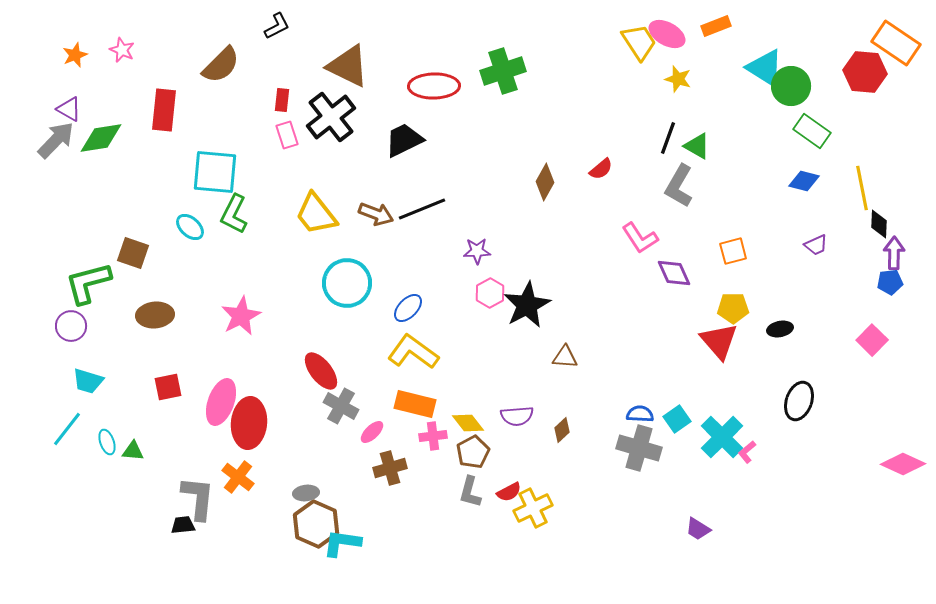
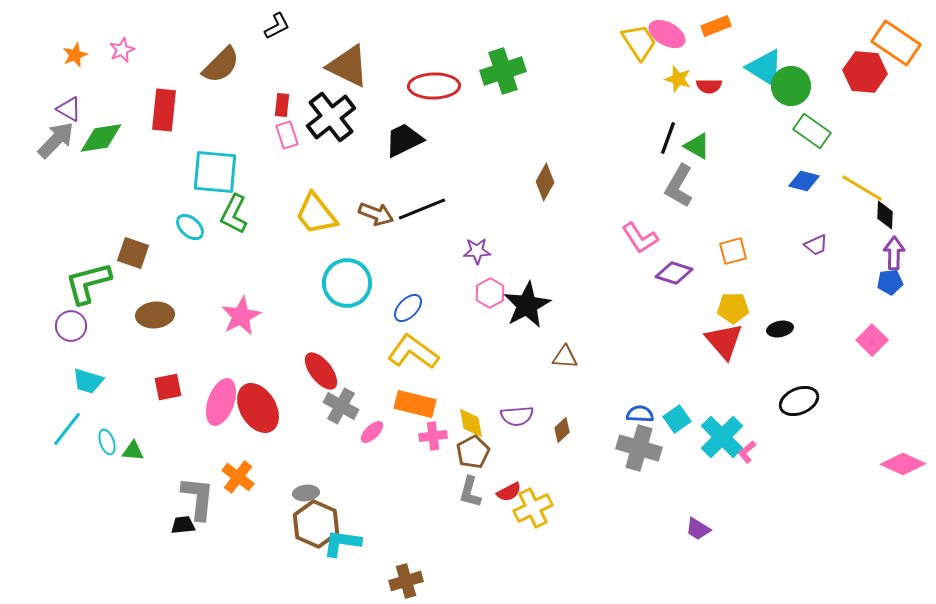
pink star at (122, 50): rotated 25 degrees clockwise
red rectangle at (282, 100): moved 5 px down
red semicircle at (601, 169): moved 108 px right, 83 px up; rotated 40 degrees clockwise
yellow line at (862, 188): rotated 48 degrees counterclockwise
black diamond at (879, 224): moved 6 px right, 9 px up
purple diamond at (674, 273): rotated 48 degrees counterclockwise
red triangle at (719, 341): moved 5 px right
black ellipse at (799, 401): rotated 48 degrees clockwise
red ellipse at (249, 423): moved 9 px right, 15 px up; rotated 36 degrees counterclockwise
yellow diamond at (468, 423): moved 3 px right; rotated 28 degrees clockwise
brown cross at (390, 468): moved 16 px right, 113 px down
